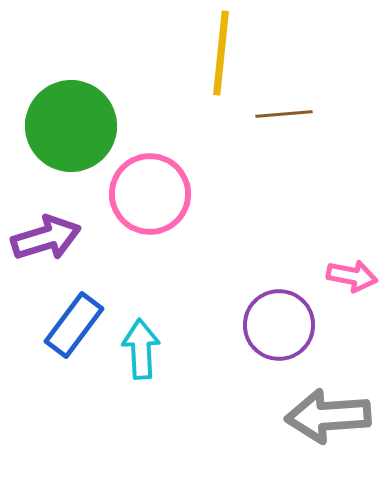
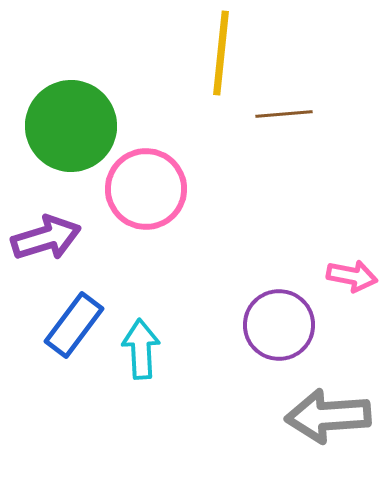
pink circle: moved 4 px left, 5 px up
